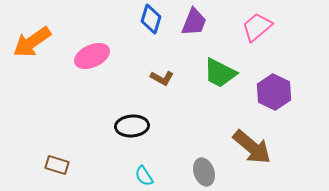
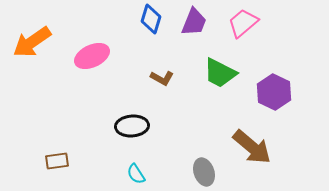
pink trapezoid: moved 14 px left, 4 px up
brown rectangle: moved 4 px up; rotated 25 degrees counterclockwise
cyan semicircle: moved 8 px left, 2 px up
